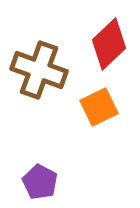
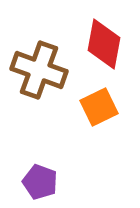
red diamond: moved 5 px left; rotated 36 degrees counterclockwise
purple pentagon: rotated 8 degrees counterclockwise
